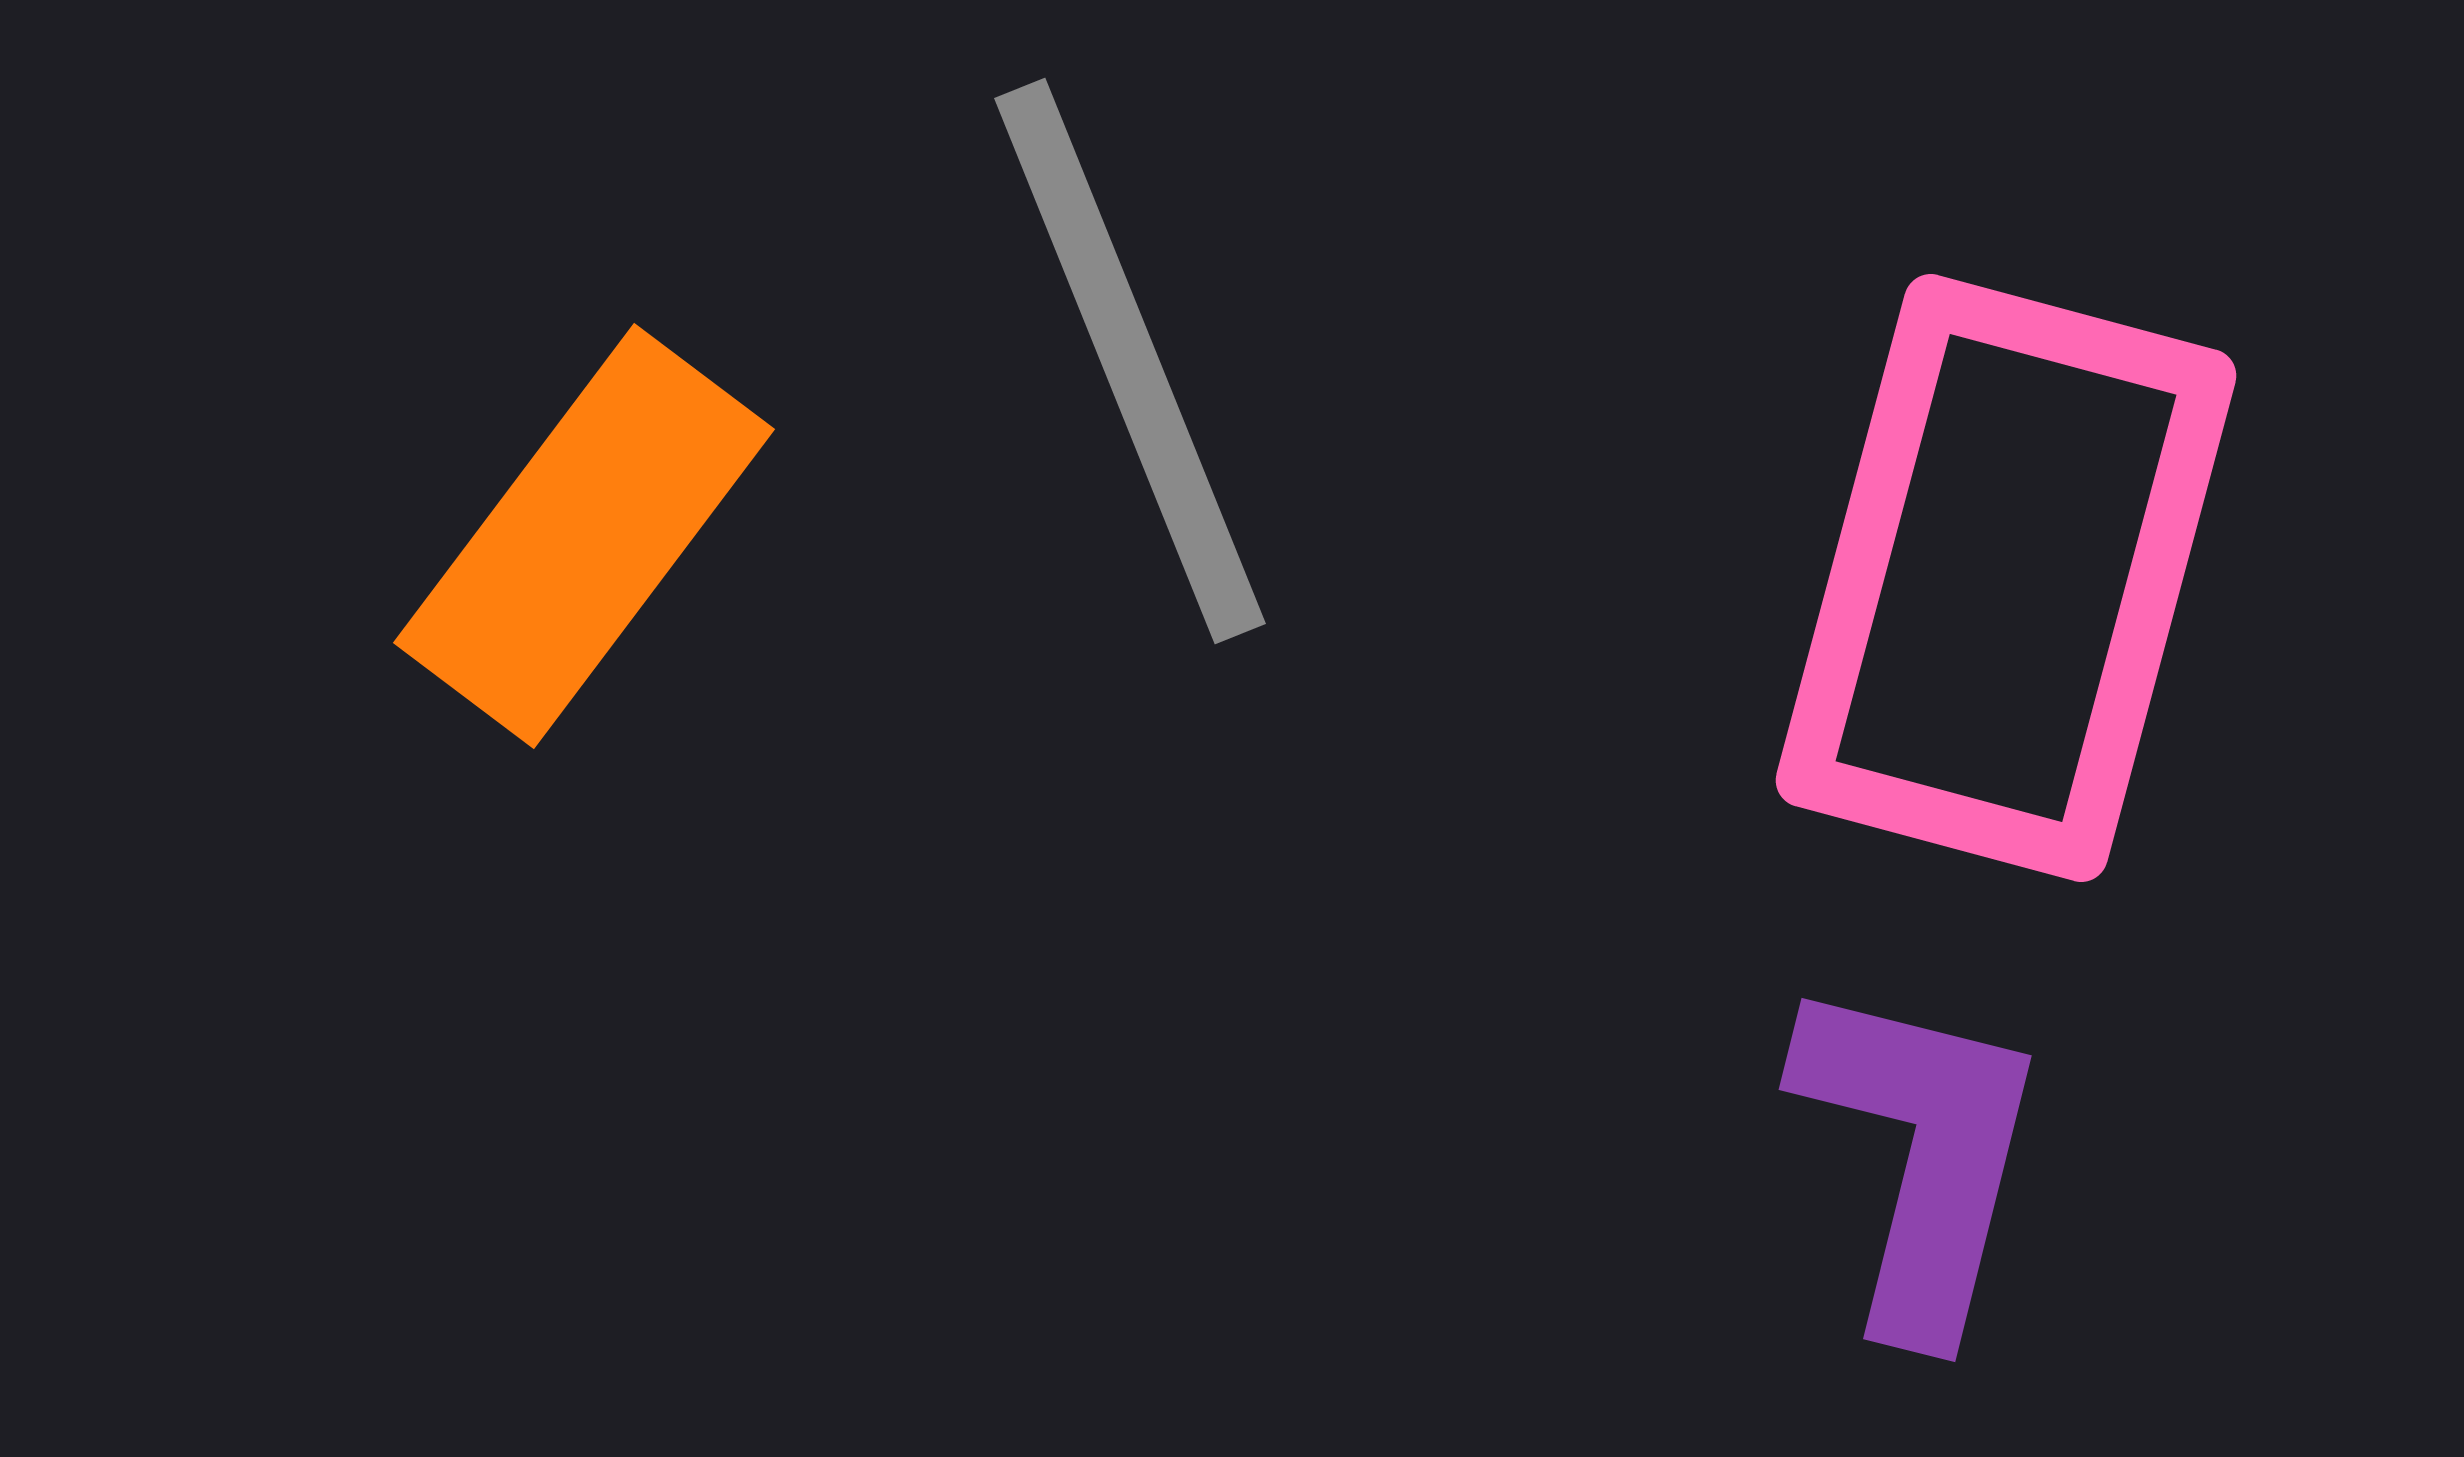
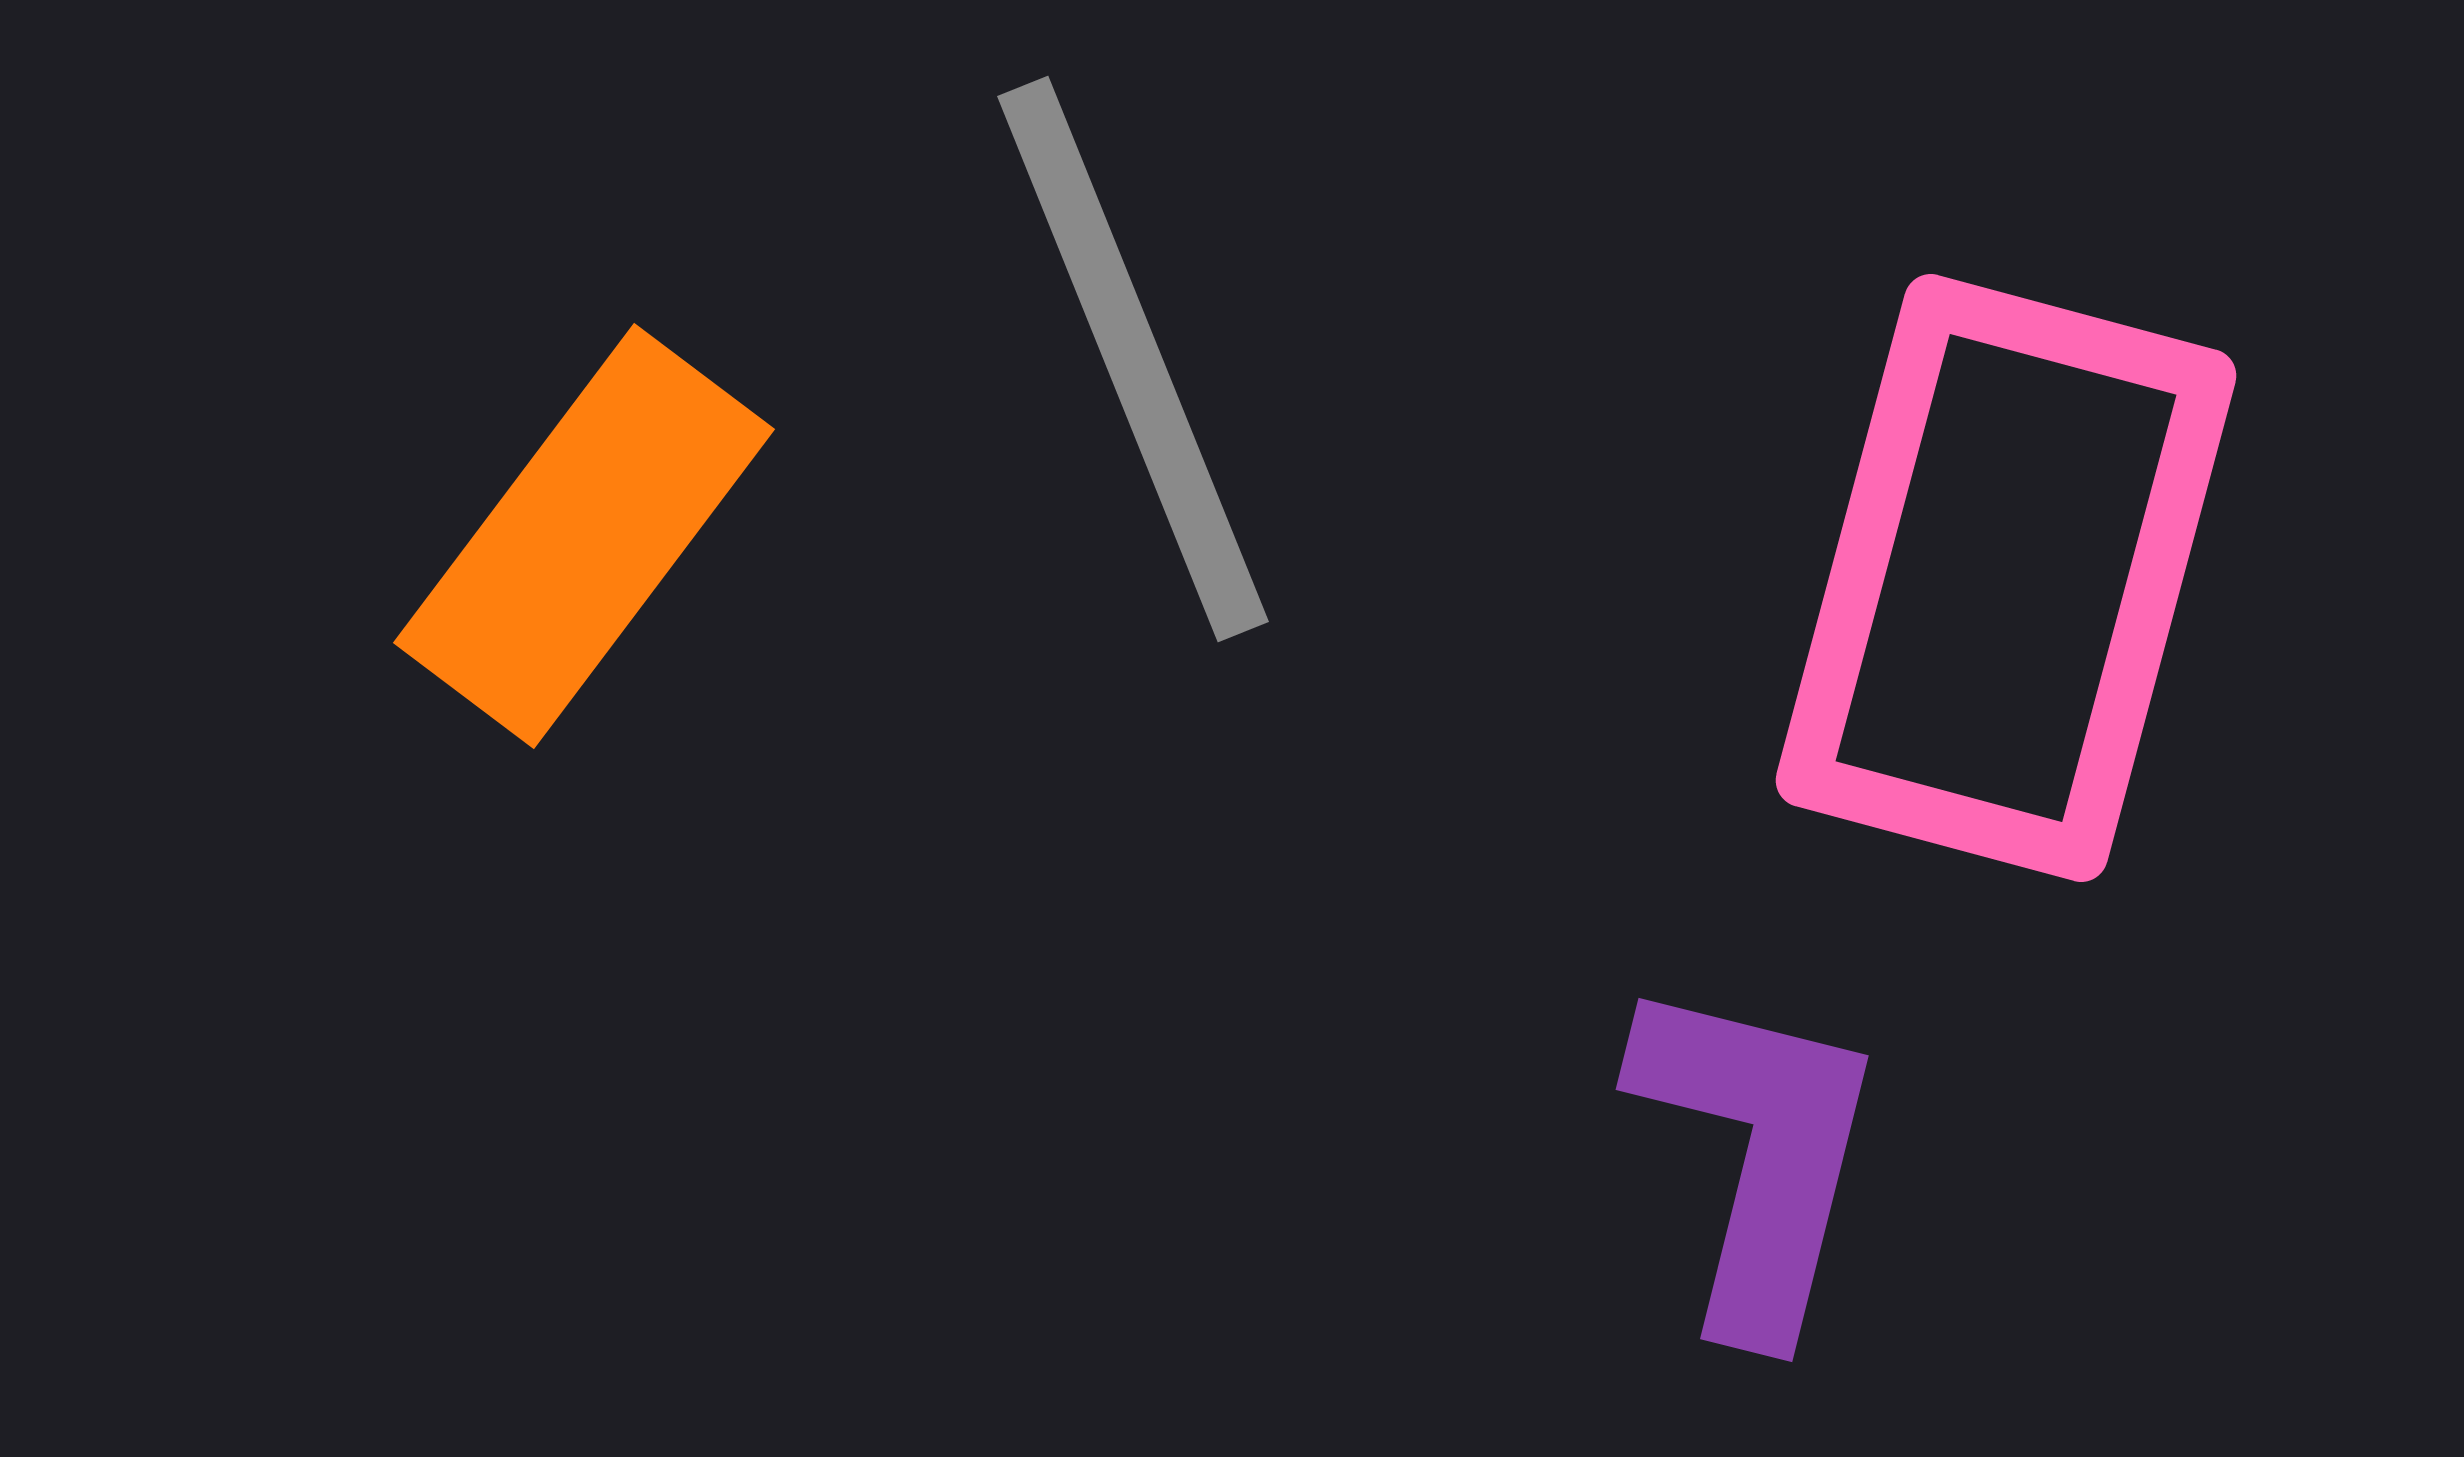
gray line: moved 3 px right, 2 px up
purple L-shape: moved 163 px left
